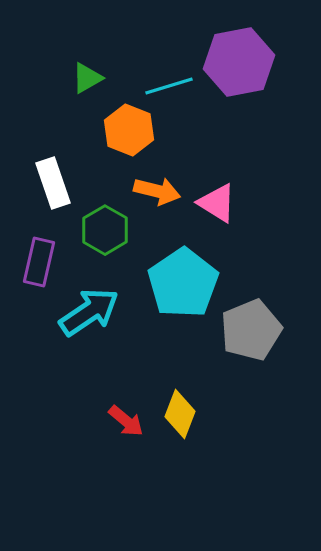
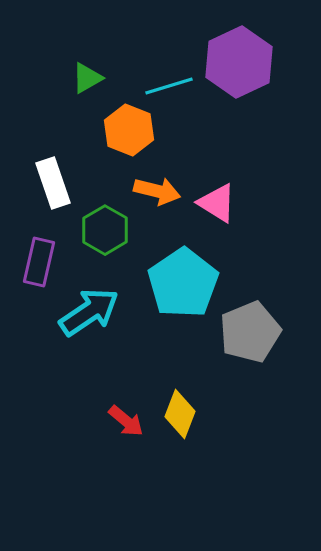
purple hexagon: rotated 14 degrees counterclockwise
gray pentagon: moved 1 px left, 2 px down
